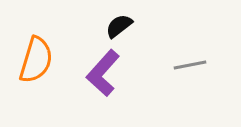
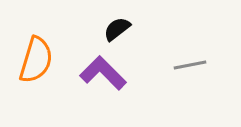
black semicircle: moved 2 px left, 3 px down
purple L-shape: rotated 93 degrees clockwise
